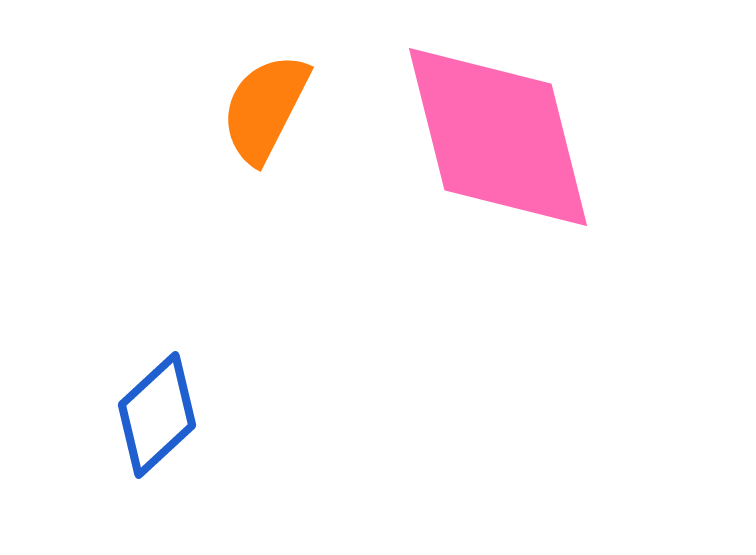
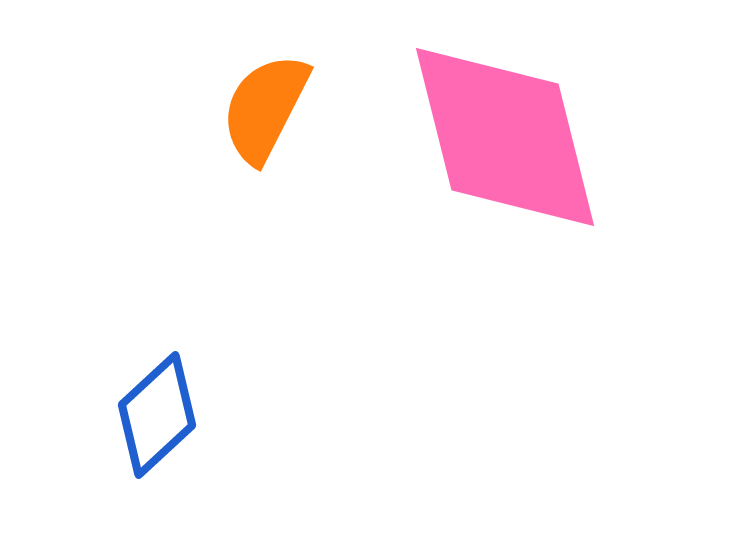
pink diamond: moved 7 px right
